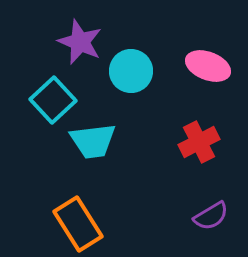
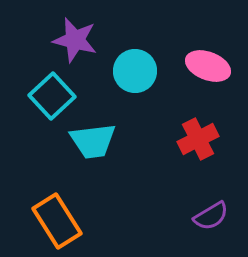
purple star: moved 5 px left, 2 px up; rotated 9 degrees counterclockwise
cyan circle: moved 4 px right
cyan square: moved 1 px left, 4 px up
red cross: moved 1 px left, 3 px up
orange rectangle: moved 21 px left, 3 px up
